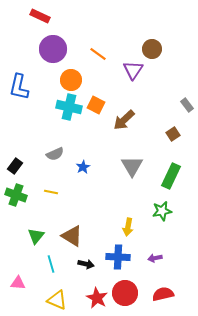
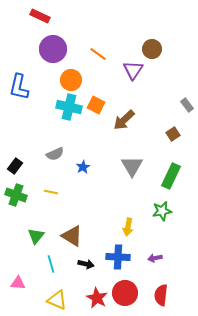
red semicircle: moved 2 px left, 1 px down; rotated 70 degrees counterclockwise
